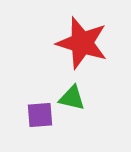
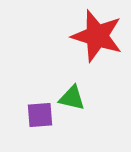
red star: moved 15 px right, 7 px up
